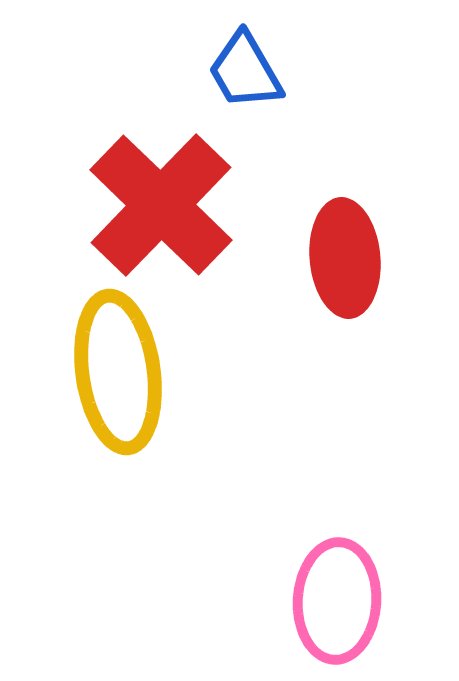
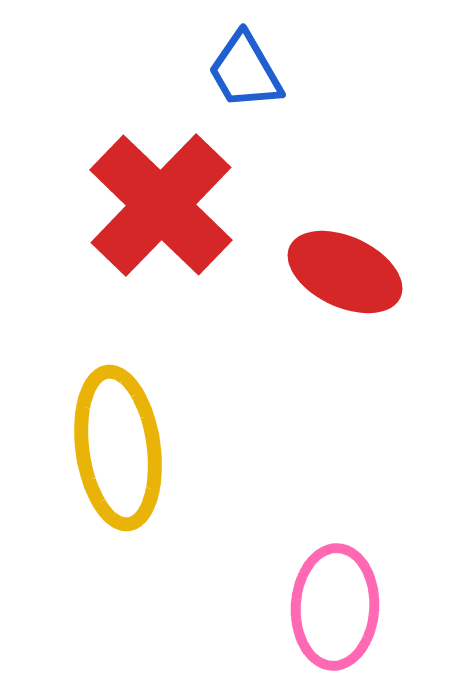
red ellipse: moved 14 px down; rotated 60 degrees counterclockwise
yellow ellipse: moved 76 px down
pink ellipse: moved 2 px left, 6 px down
